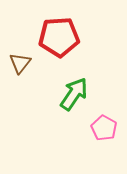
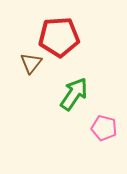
brown triangle: moved 11 px right
pink pentagon: rotated 15 degrees counterclockwise
